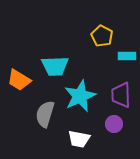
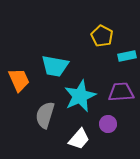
cyan rectangle: rotated 12 degrees counterclockwise
cyan trapezoid: rotated 12 degrees clockwise
orange trapezoid: rotated 145 degrees counterclockwise
purple trapezoid: moved 3 px up; rotated 88 degrees clockwise
gray semicircle: moved 1 px down
purple circle: moved 6 px left
white trapezoid: rotated 60 degrees counterclockwise
